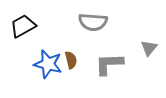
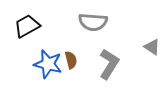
black trapezoid: moved 4 px right
gray triangle: moved 3 px right, 1 px up; rotated 36 degrees counterclockwise
gray L-shape: rotated 124 degrees clockwise
